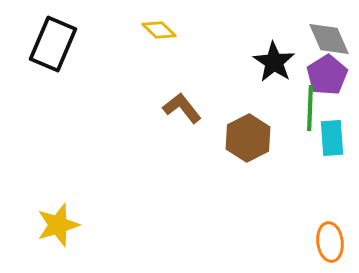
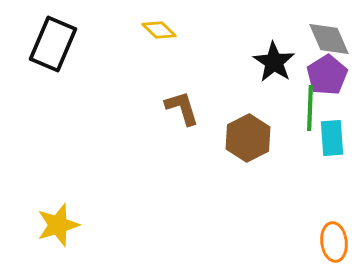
brown L-shape: rotated 21 degrees clockwise
orange ellipse: moved 4 px right
